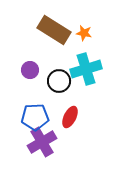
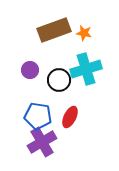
brown rectangle: rotated 52 degrees counterclockwise
black circle: moved 1 px up
blue pentagon: moved 3 px right, 1 px up; rotated 12 degrees clockwise
